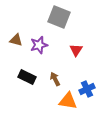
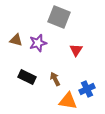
purple star: moved 1 px left, 2 px up
